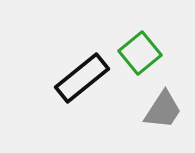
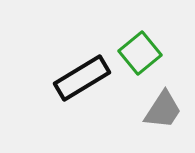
black rectangle: rotated 8 degrees clockwise
